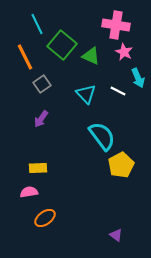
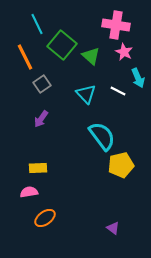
green triangle: rotated 18 degrees clockwise
yellow pentagon: rotated 15 degrees clockwise
purple triangle: moved 3 px left, 7 px up
